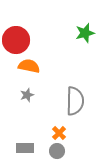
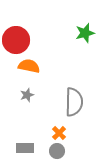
gray semicircle: moved 1 px left, 1 px down
